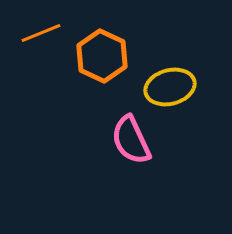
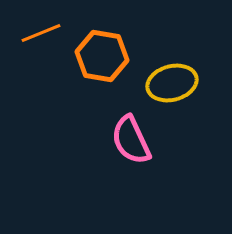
orange hexagon: rotated 15 degrees counterclockwise
yellow ellipse: moved 2 px right, 4 px up
